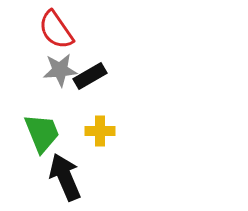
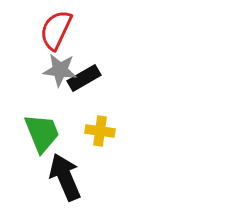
red semicircle: rotated 60 degrees clockwise
gray star: rotated 12 degrees clockwise
black rectangle: moved 6 px left, 2 px down
yellow cross: rotated 8 degrees clockwise
